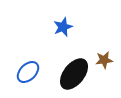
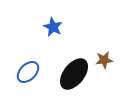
blue star: moved 10 px left; rotated 24 degrees counterclockwise
